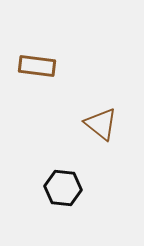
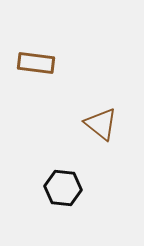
brown rectangle: moved 1 px left, 3 px up
